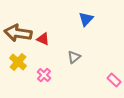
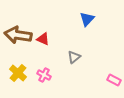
blue triangle: moved 1 px right
brown arrow: moved 2 px down
yellow cross: moved 11 px down
pink cross: rotated 16 degrees counterclockwise
pink rectangle: rotated 16 degrees counterclockwise
